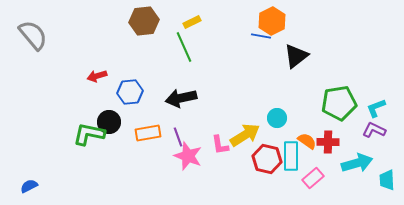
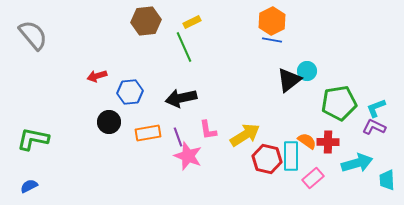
brown hexagon: moved 2 px right
blue line: moved 11 px right, 4 px down
black triangle: moved 7 px left, 24 px down
cyan circle: moved 30 px right, 47 px up
purple L-shape: moved 3 px up
green L-shape: moved 56 px left, 5 px down
pink L-shape: moved 12 px left, 15 px up
